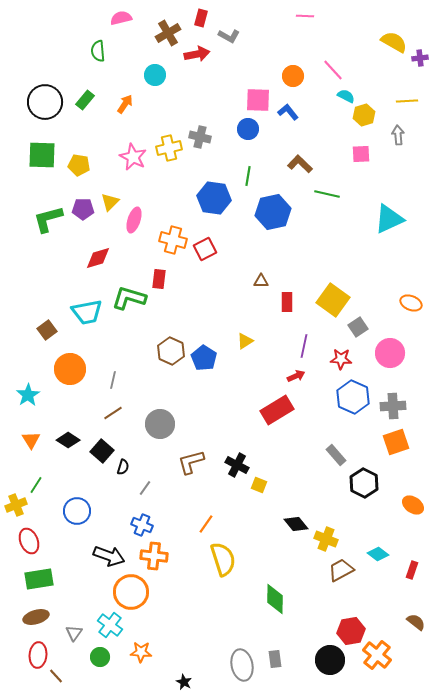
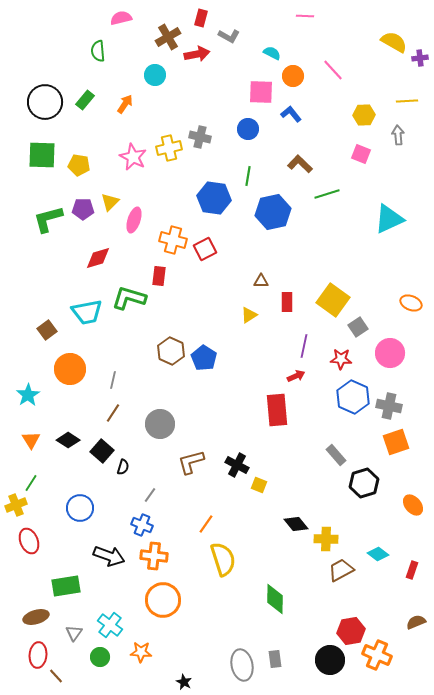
brown cross at (168, 33): moved 4 px down
cyan semicircle at (346, 96): moved 74 px left, 43 px up
pink square at (258, 100): moved 3 px right, 8 px up
blue L-shape at (288, 112): moved 3 px right, 2 px down
yellow hexagon at (364, 115): rotated 15 degrees clockwise
pink square at (361, 154): rotated 24 degrees clockwise
green line at (327, 194): rotated 30 degrees counterclockwise
red rectangle at (159, 279): moved 3 px up
yellow triangle at (245, 341): moved 4 px right, 26 px up
gray cross at (393, 406): moved 4 px left; rotated 15 degrees clockwise
red rectangle at (277, 410): rotated 64 degrees counterclockwise
brown line at (113, 413): rotated 24 degrees counterclockwise
black hexagon at (364, 483): rotated 16 degrees clockwise
green line at (36, 485): moved 5 px left, 2 px up
gray line at (145, 488): moved 5 px right, 7 px down
orange ellipse at (413, 505): rotated 15 degrees clockwise
blue circle at (77, 511): moved 3 px right, 3 px up
yellow cross at (326, 539): rotated 20 degrees counterclockwise
green rectangle at (39, 579): moved 27 px right, 7 px down
orange circle at (131, 592): moved 32 px right, 8 px down
brown semicircle at (416, 622): rotated 60 degrees counterclockwise
orange cross at (377, 655): rotated 16 degrees counterclockwise
